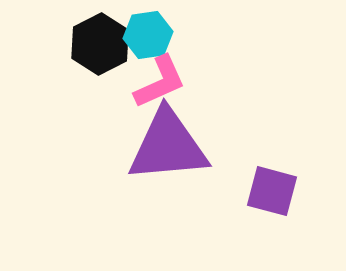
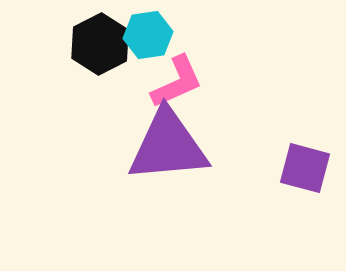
pink L-shape: moved 17 px right
purple square: moved 33 px right, 23 px up
